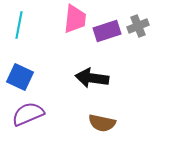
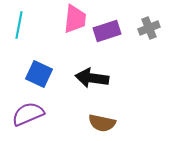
gray cross: moved 11 px right, 2 px down
blue square: moved 19 px right, 3 px up
